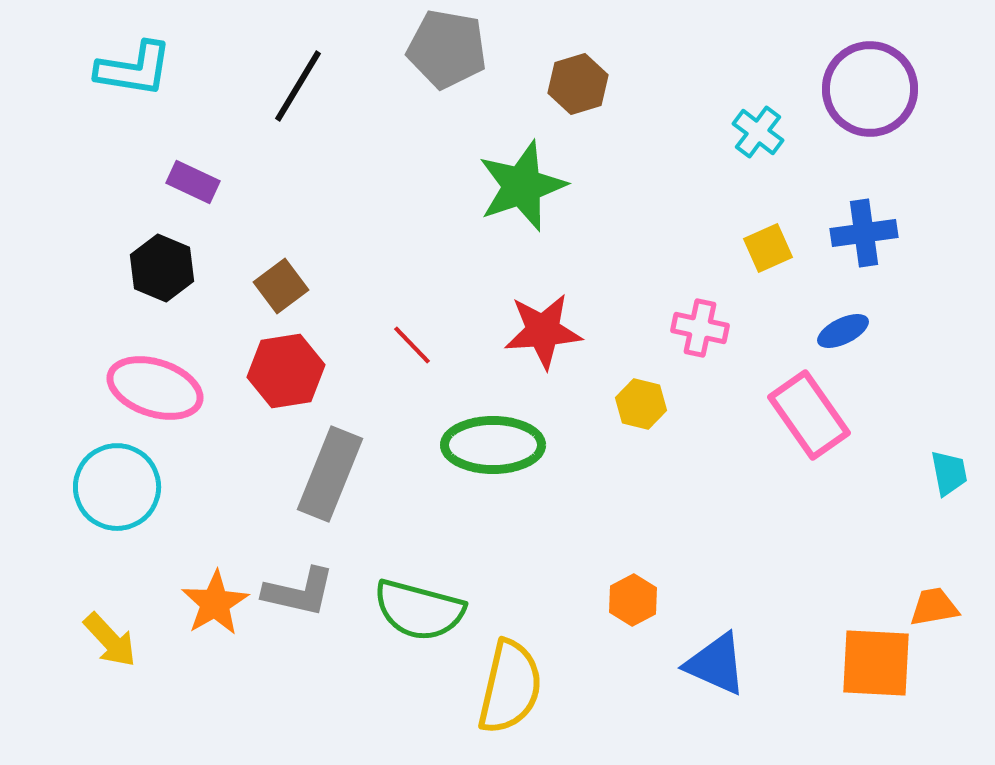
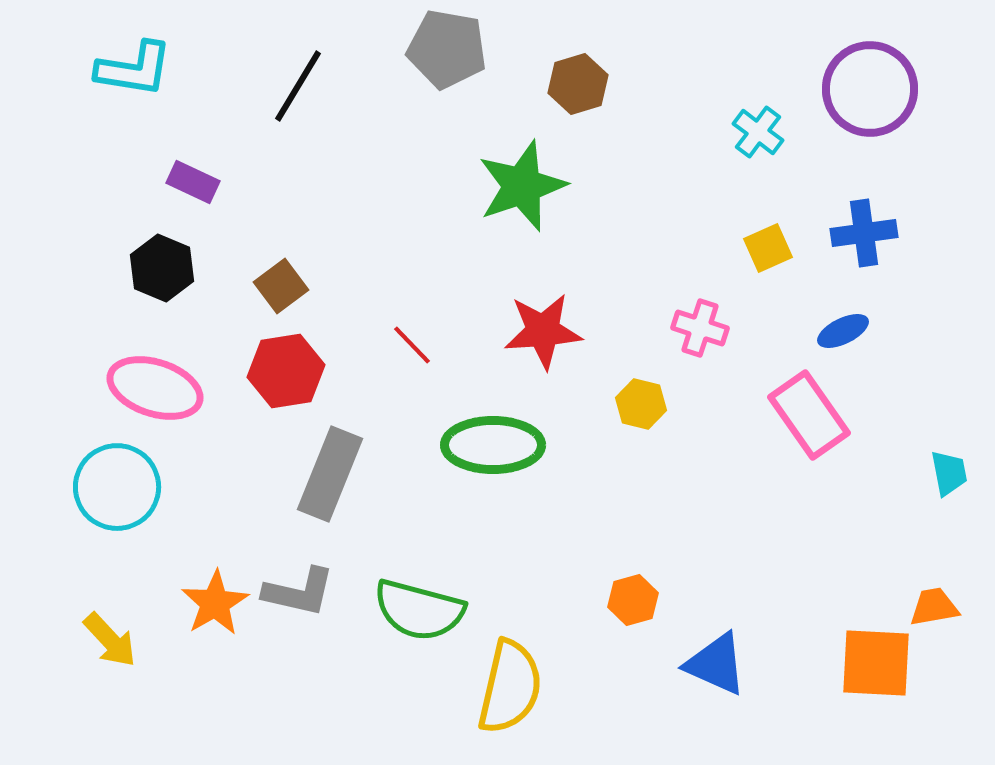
pink cross: rotated 6 degrees clockwise
orange hexagon: rotated 12 degrees clockwise
